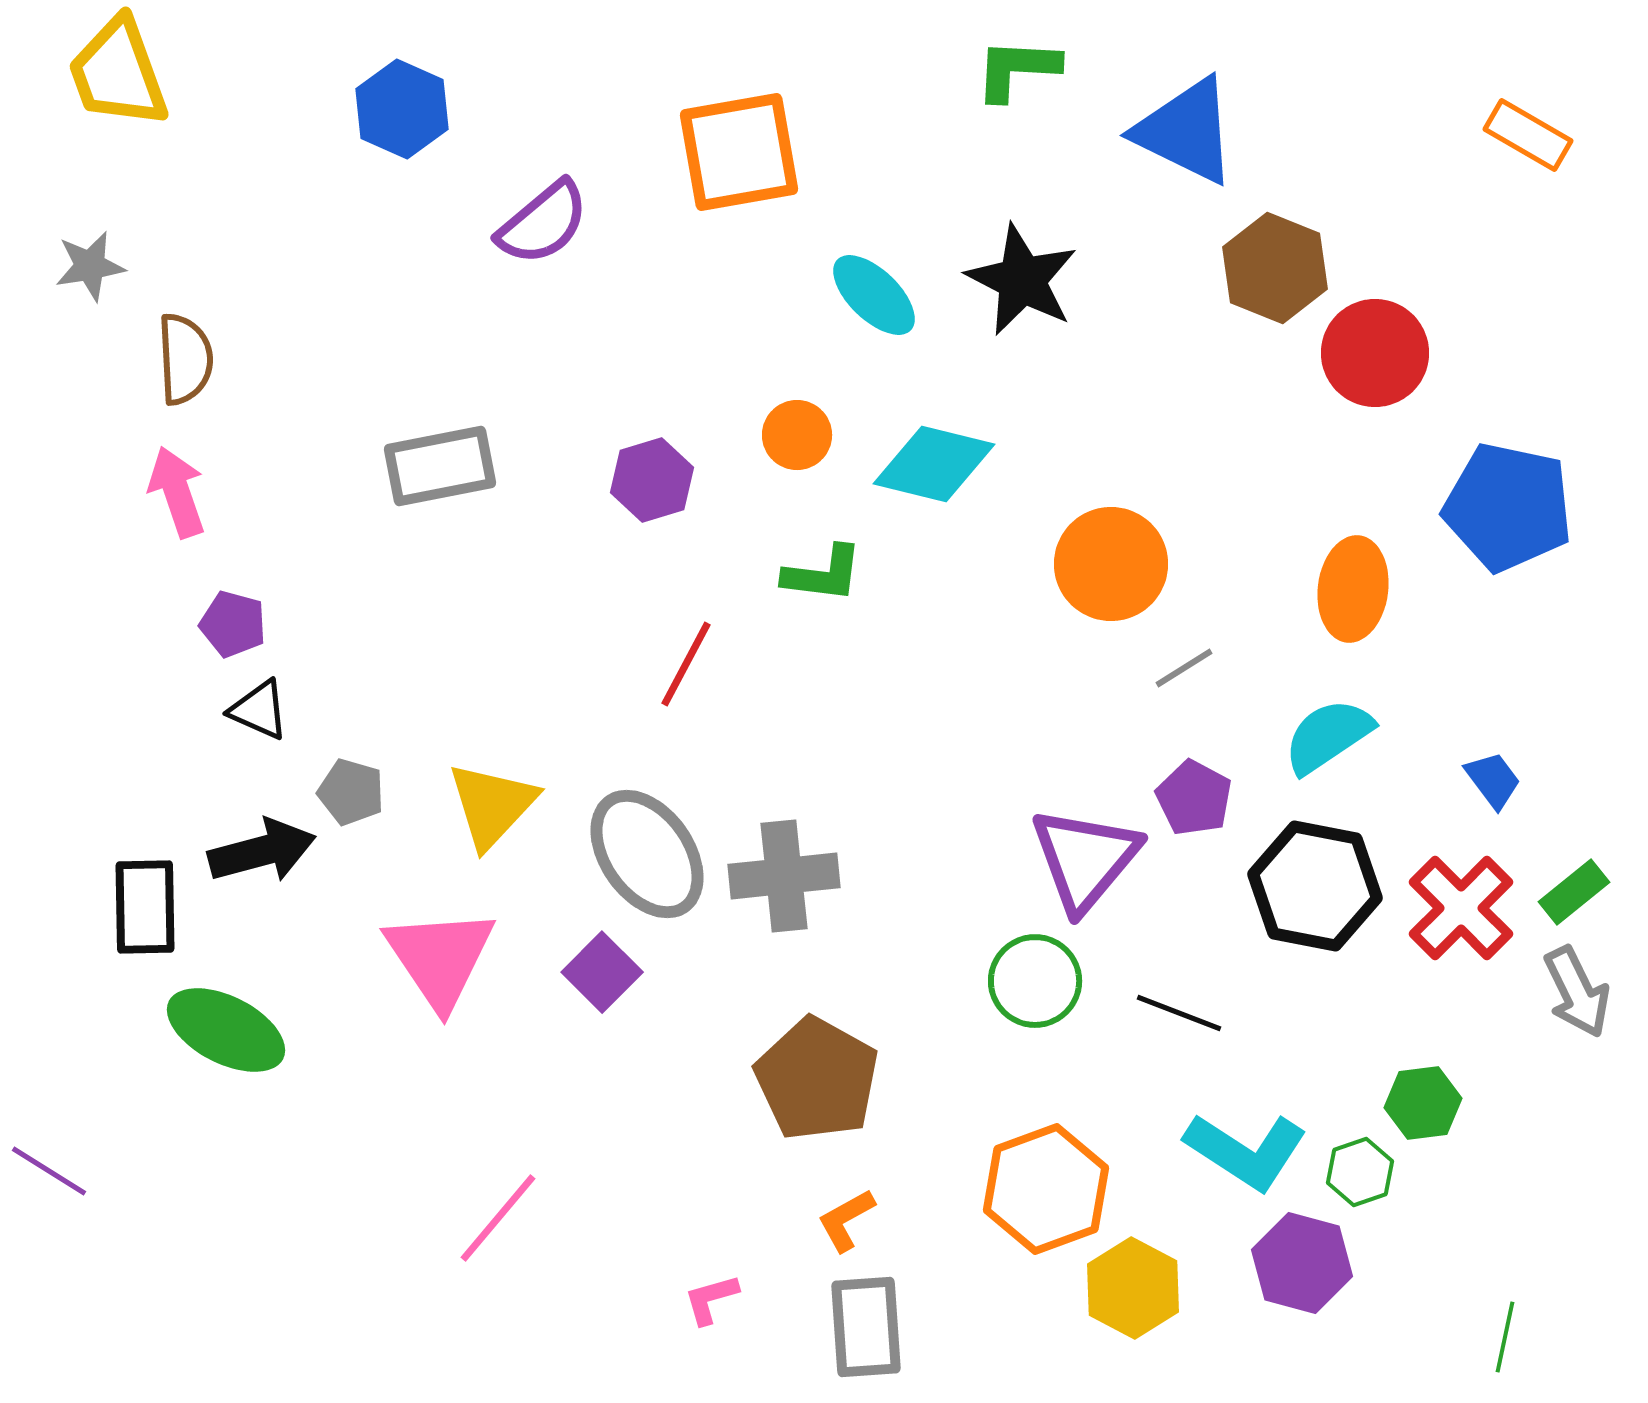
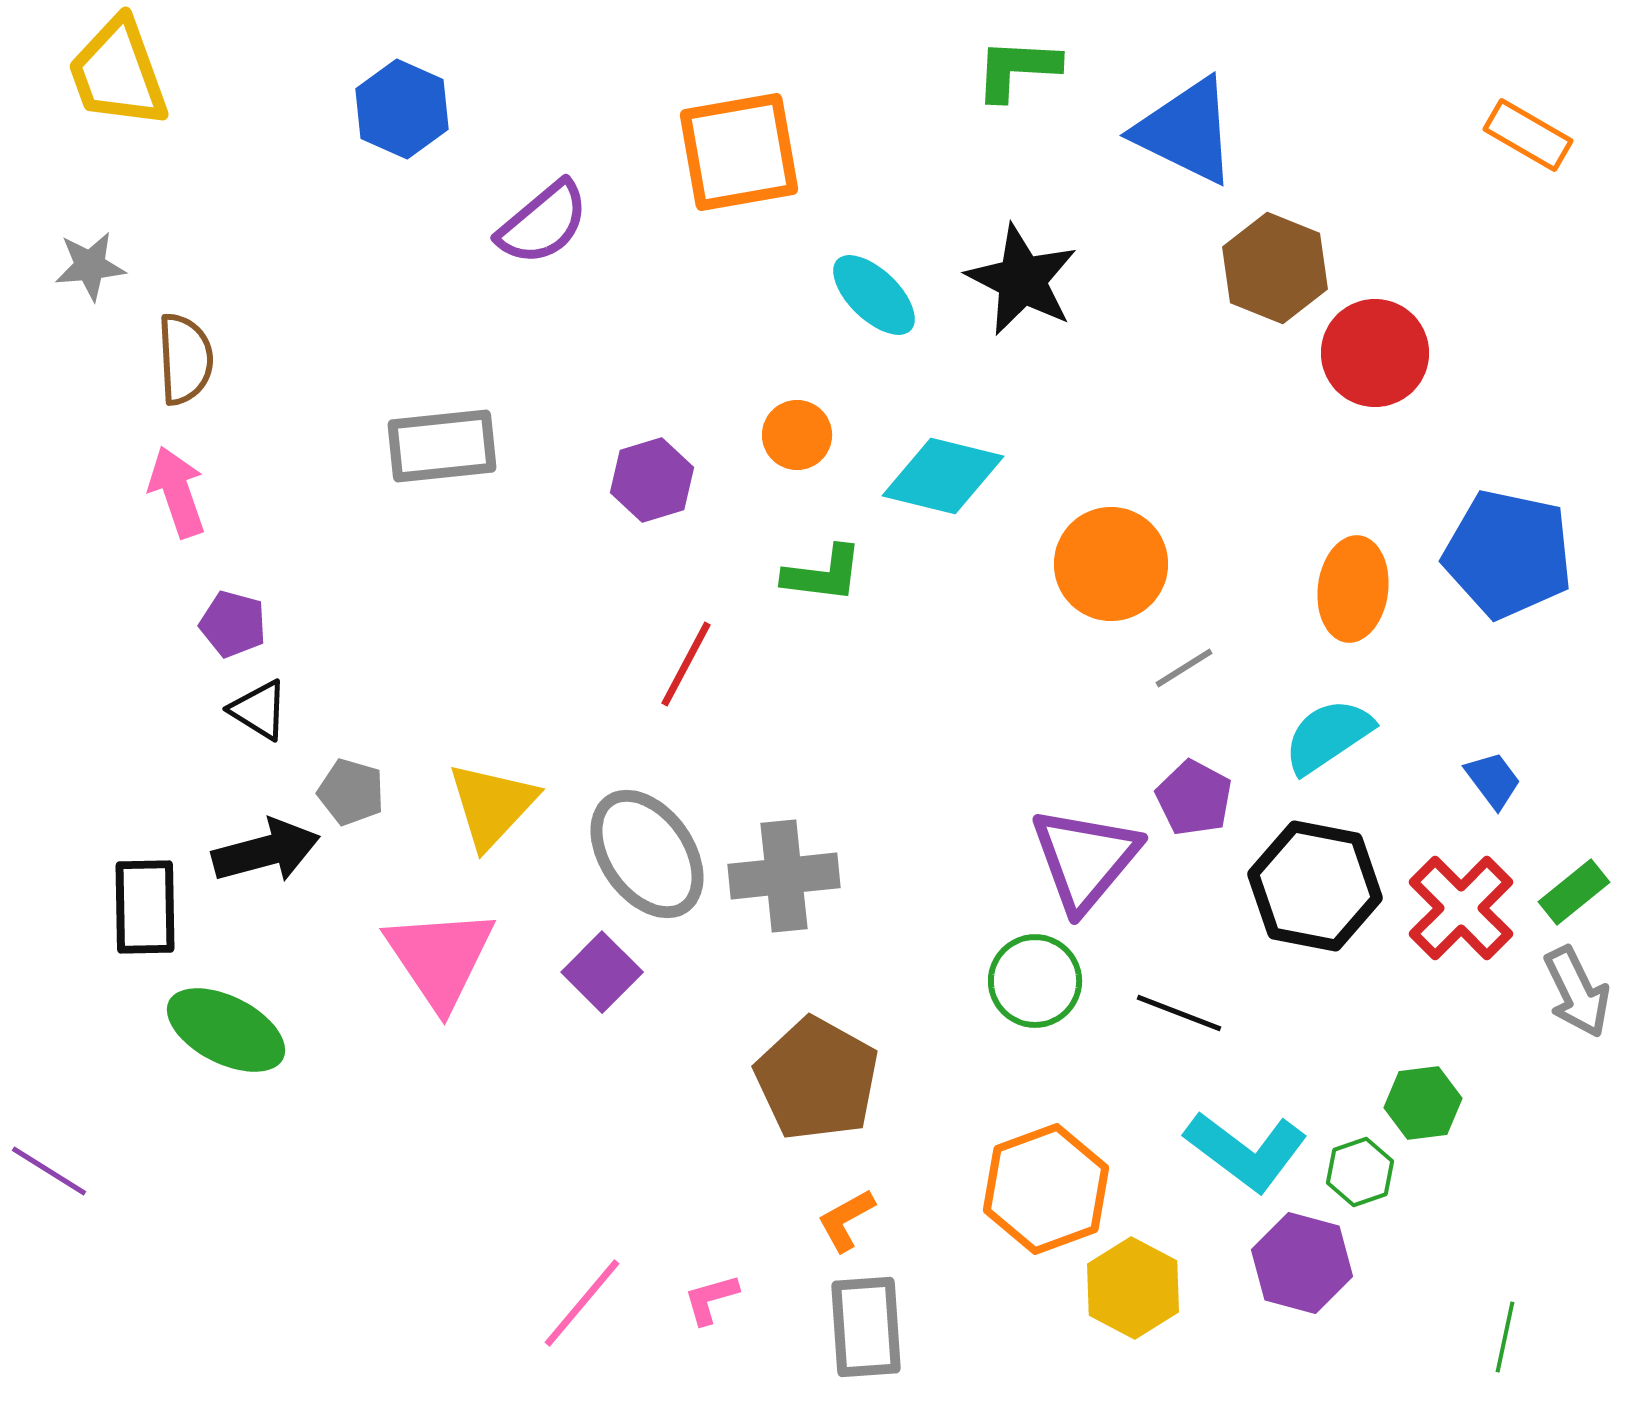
gray star at (90, 266): rotated 4 degrees clockwise
cyan diamond at (934, 464): moved 9 px right, 12 px down
gray rectangle at (440, 466): moved 2 px right, 20 px up; rotated 5 degrees clockwise
blue pentagon at (1508, 507): moved 47 px down
black triangle at (259, 710): rotated 8 degrees clockwise
black arrow at (262, 851): moved 4 px right
cyan L-shape at (1246, 1151): rotated 4 degrees clockwise
pink line at (498, 1218): moved 84 px right, 85 px down
